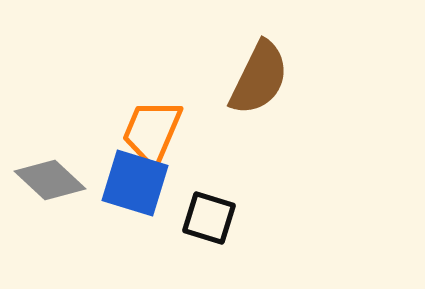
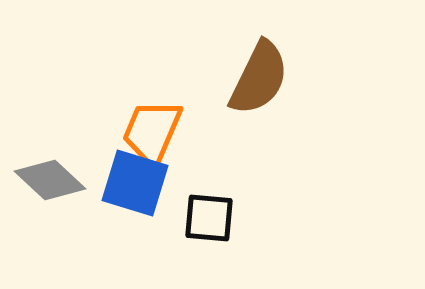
black square: rotated 12 degrees counterclockwise
